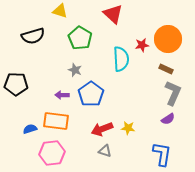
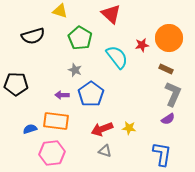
red triangle: moved 2 px left
orange circle: moved 1 px right, 1 px up
cyan semicircle: moved 4 px left, 2 px up; rotated 35 degrees counterclockwise
gray L-shape: moved 1 px down
yellow star: moved 1 px right
